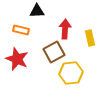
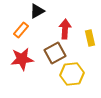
black triangle: rotated 28 degrees counterclockwise
orange rectangle: rotated 63 degrees counterclockwise
brown square: moved 1 px right, 1 px down
red star: moved 5 px right; rotated 30 degrees counterclockwise
yellow hexagon: moved 1 px right, 1 px down
